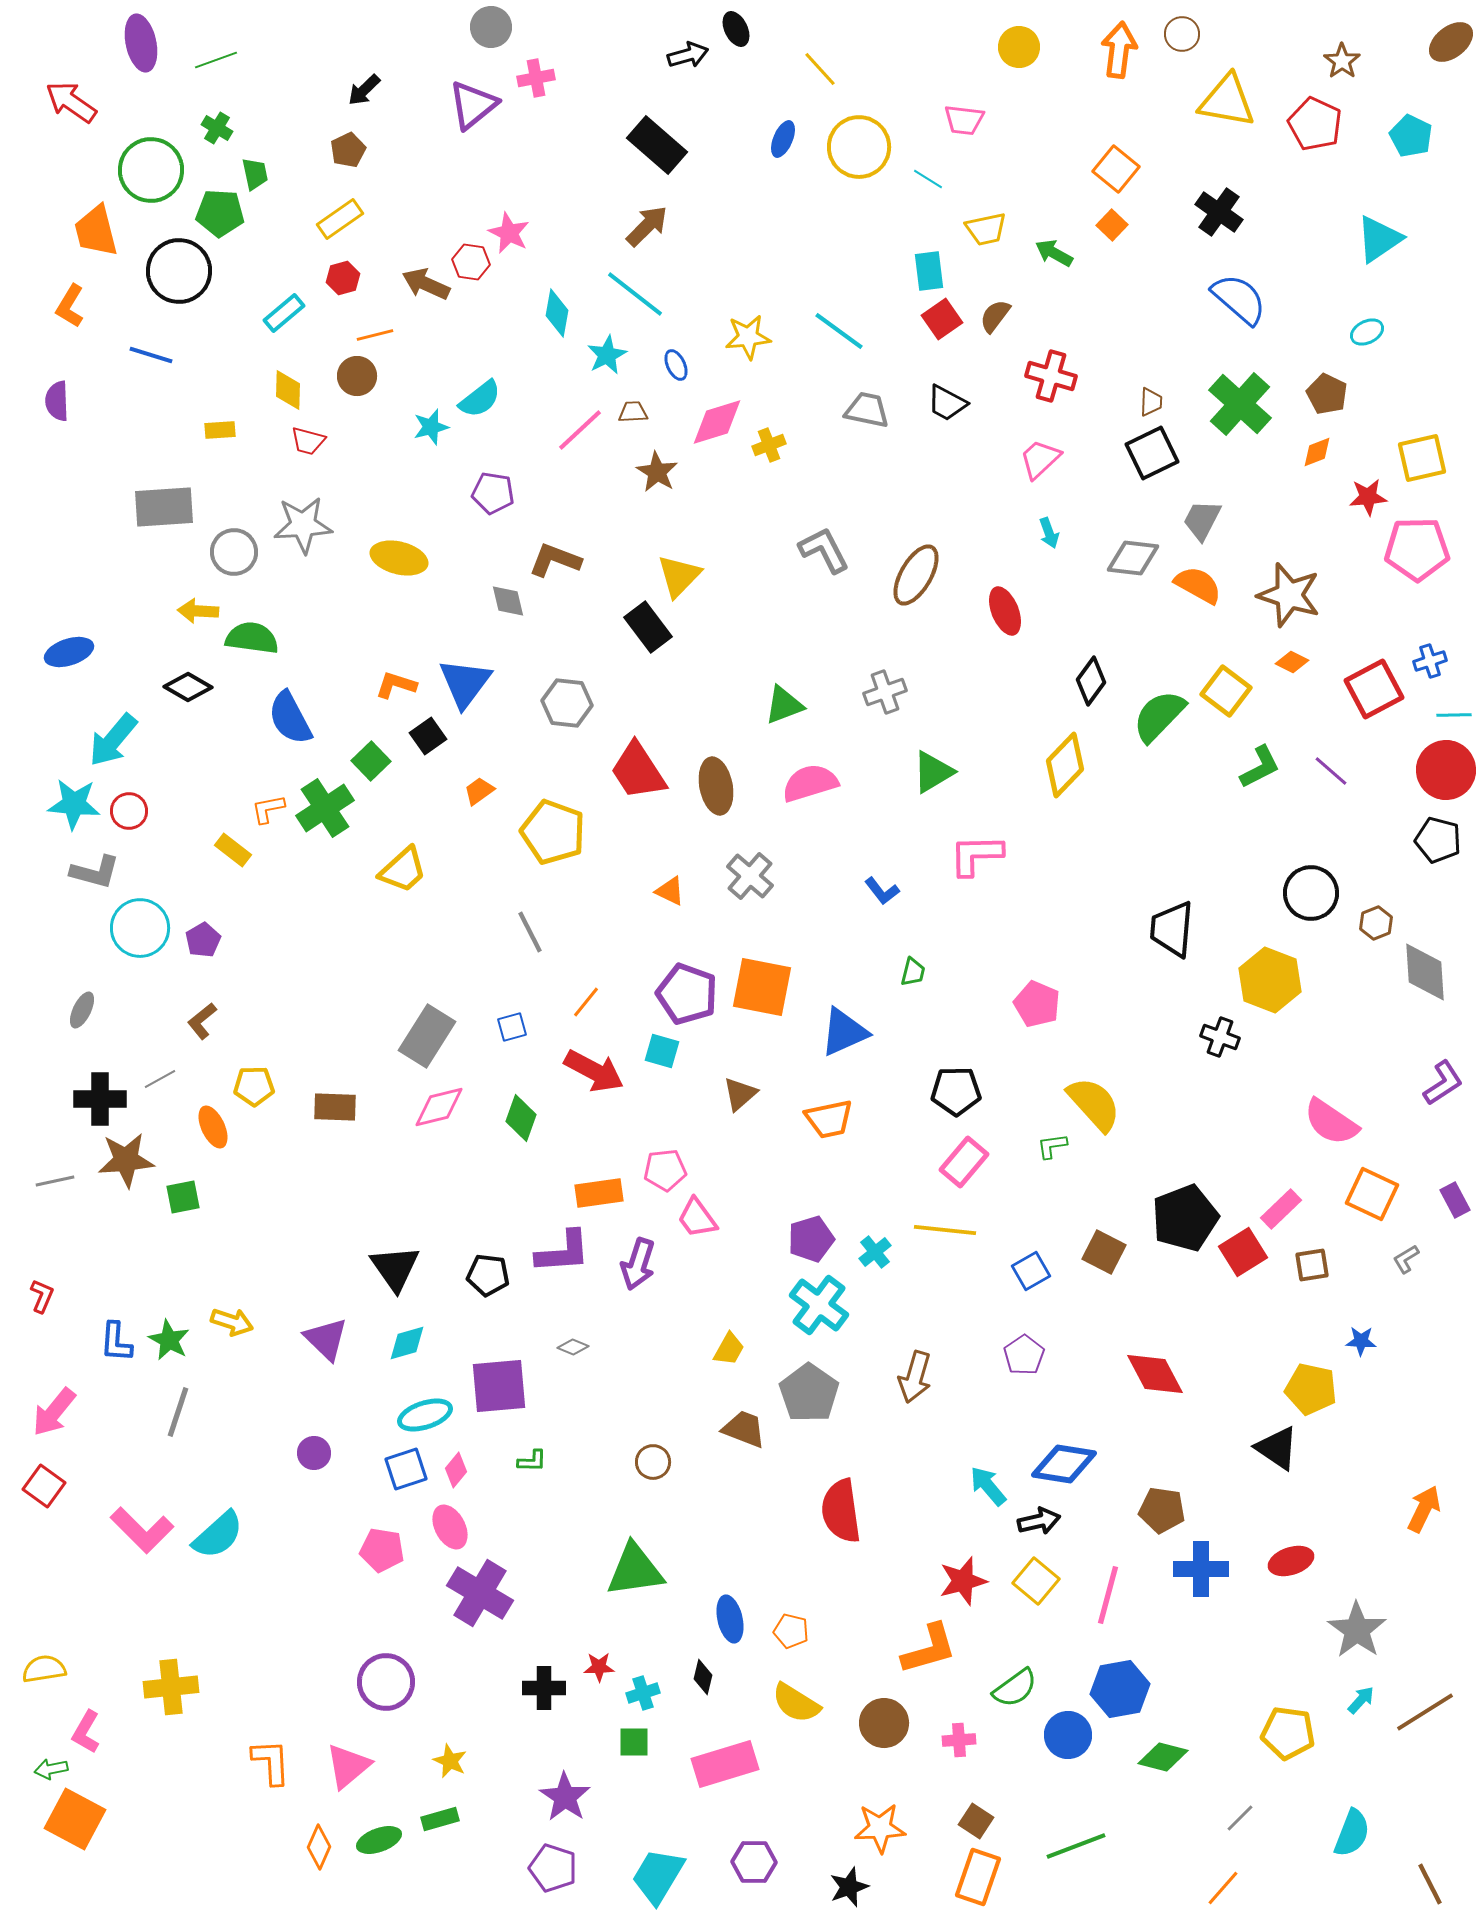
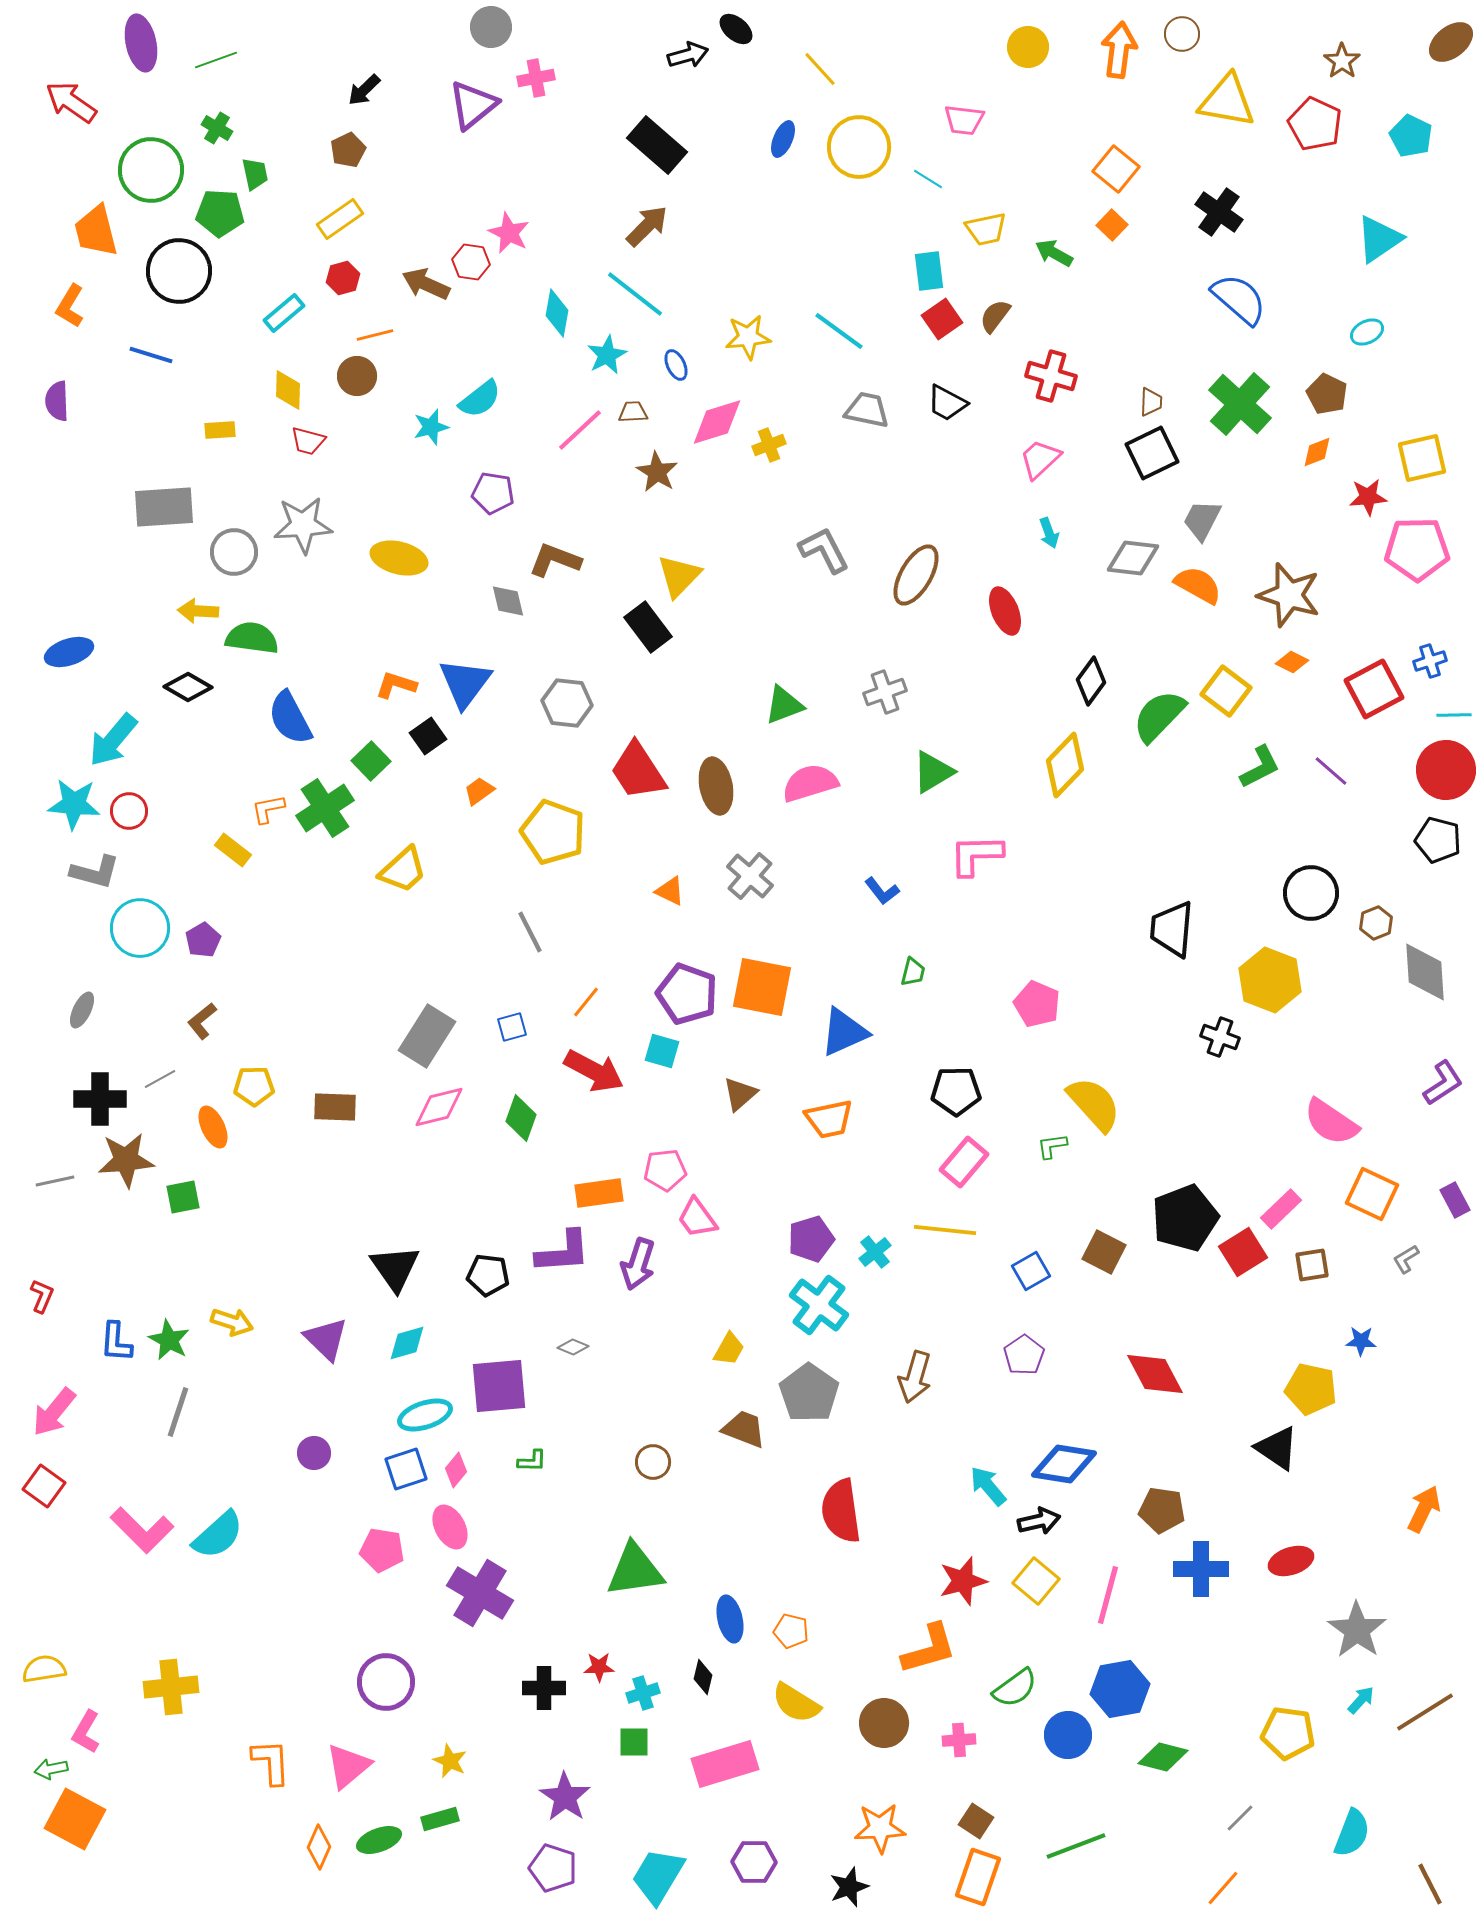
black ellipse at (736, 29): rotated 24 degrees counterclockwise
yellow circle at (1019, 47): moved 9 px right
